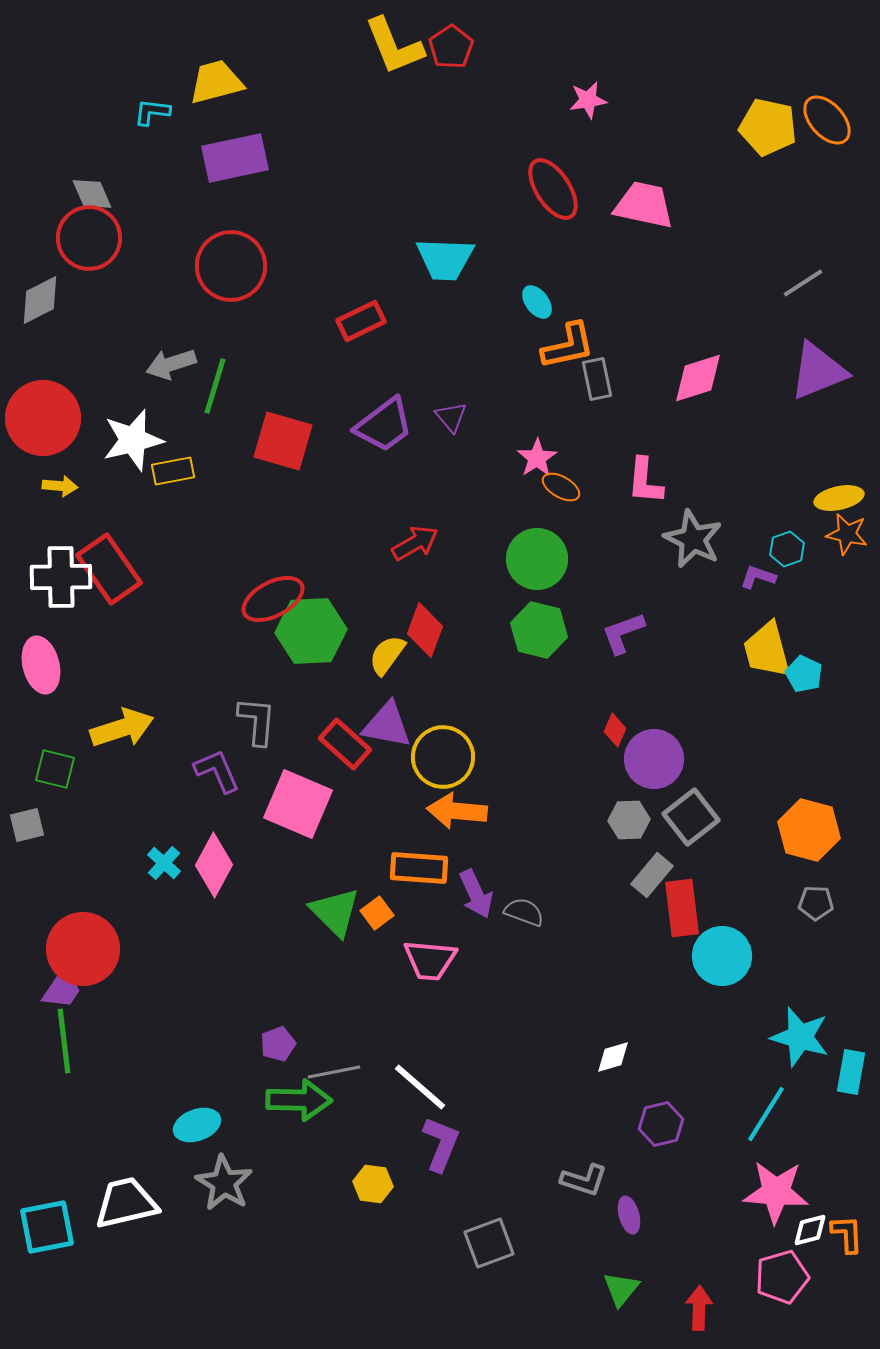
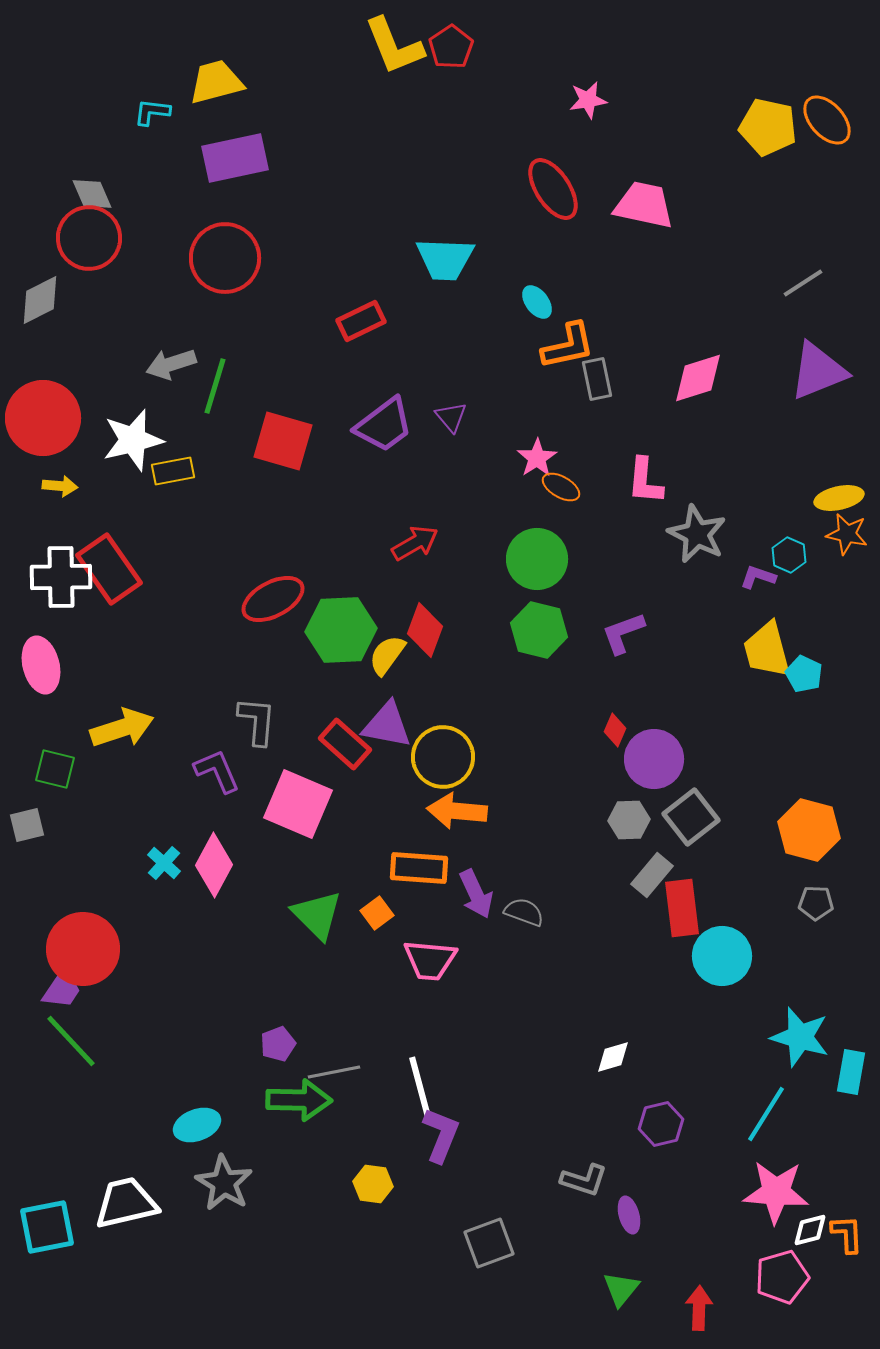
red circle at (231, 266): moved 6 px left, 8 px up
gray star at (693, 539): moved 4 px right, 5 px up
cyan hexagon at (787, 549): moved 2 px right, 6 px down; rotated 16 degrees counterclockwise
green hexagon at (311, 631): moved 30 px right, 1 px up
green triangle at (335, 912): moved 18 px left, 3 px down
green line at (64, 1041): moved 7 px right; rotated 36 degrees counterclockwise
white line at (420, 1087): rotated 34 degrees clockwise
purple L-shape at (441, 1144): moved 9 px up
